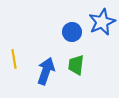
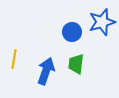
blue star: rotated 8 degrees clockwise
yellow line: rotated 18 degrees clockwise
green trapezoid: moved 1 px up
